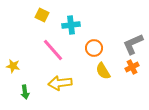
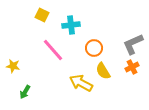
yellow arrow: moved 21 px right; rotated 35 degrees clockwise
green arrow: rotated 40 degrees clockwise
